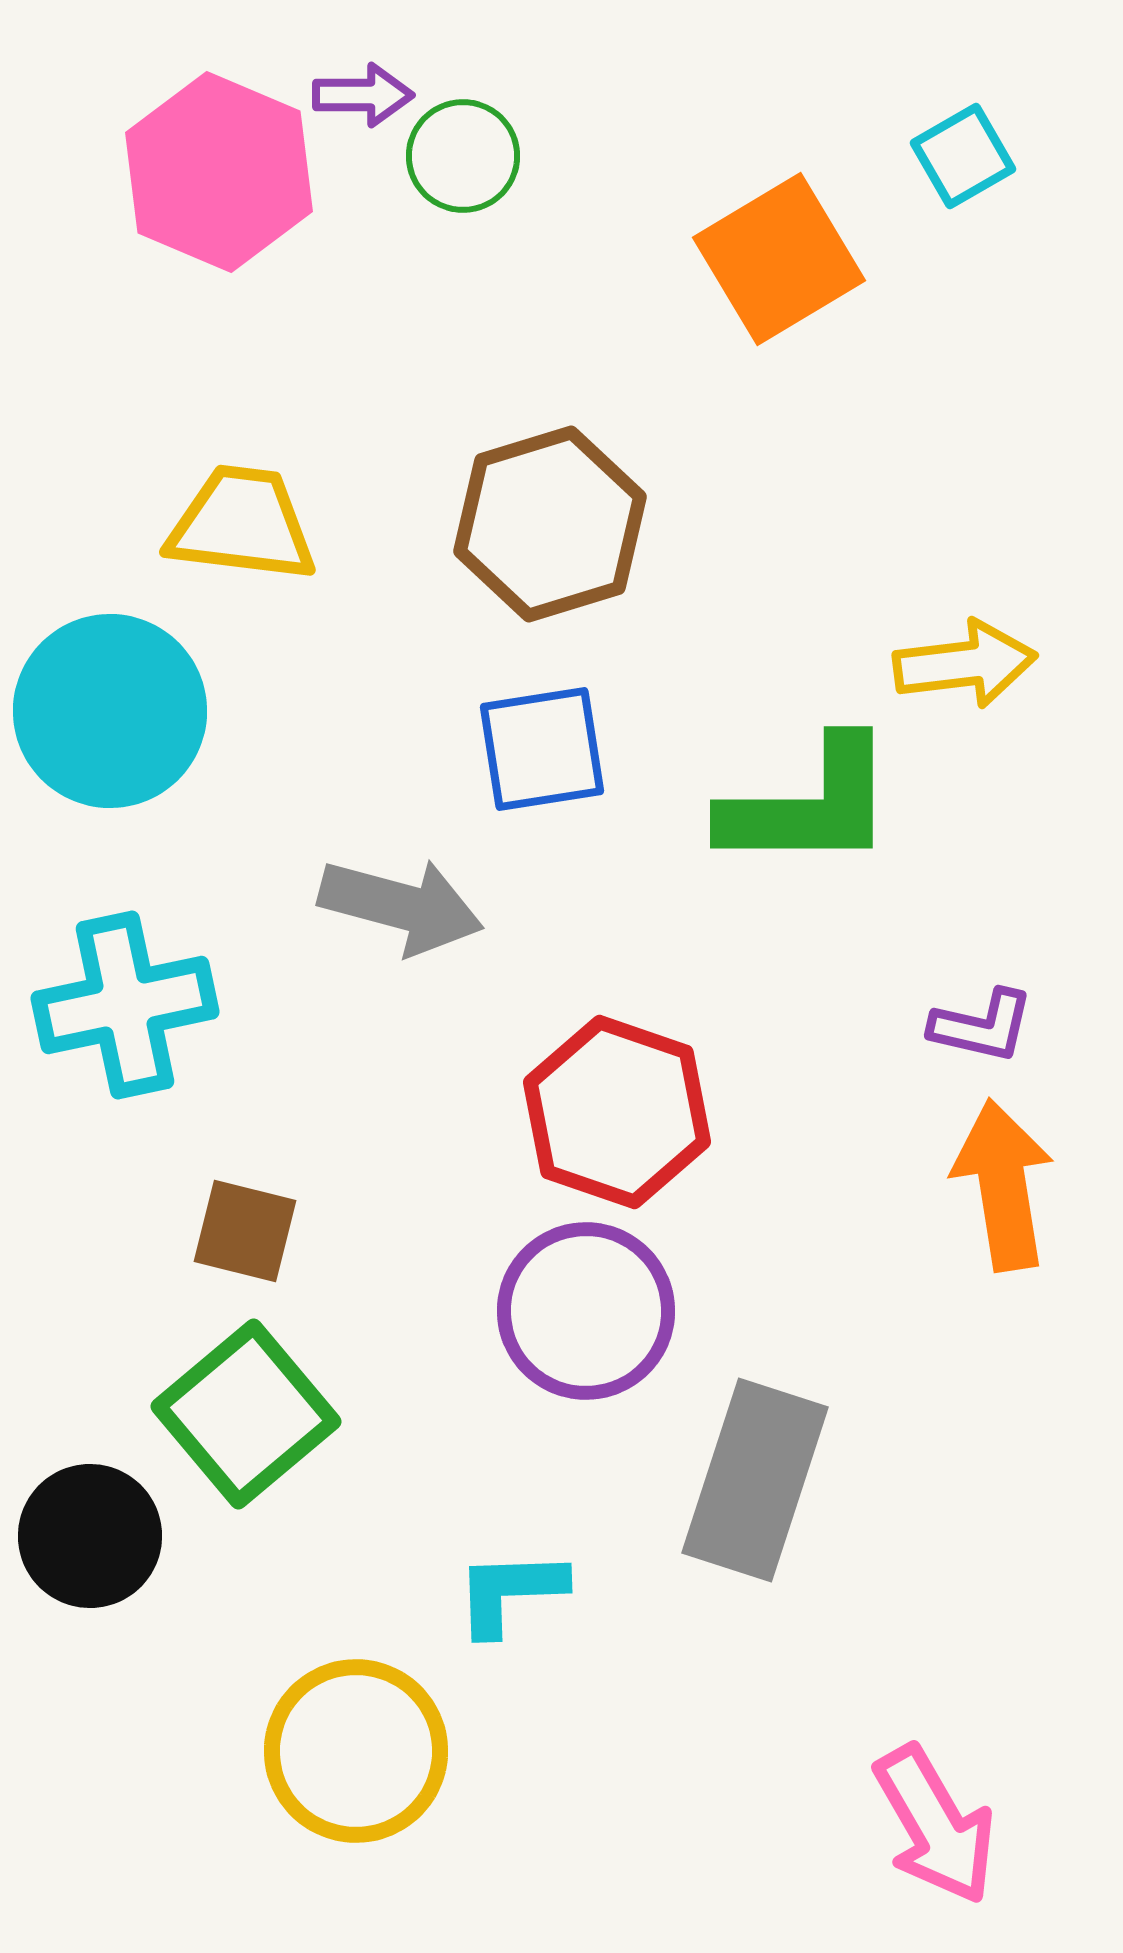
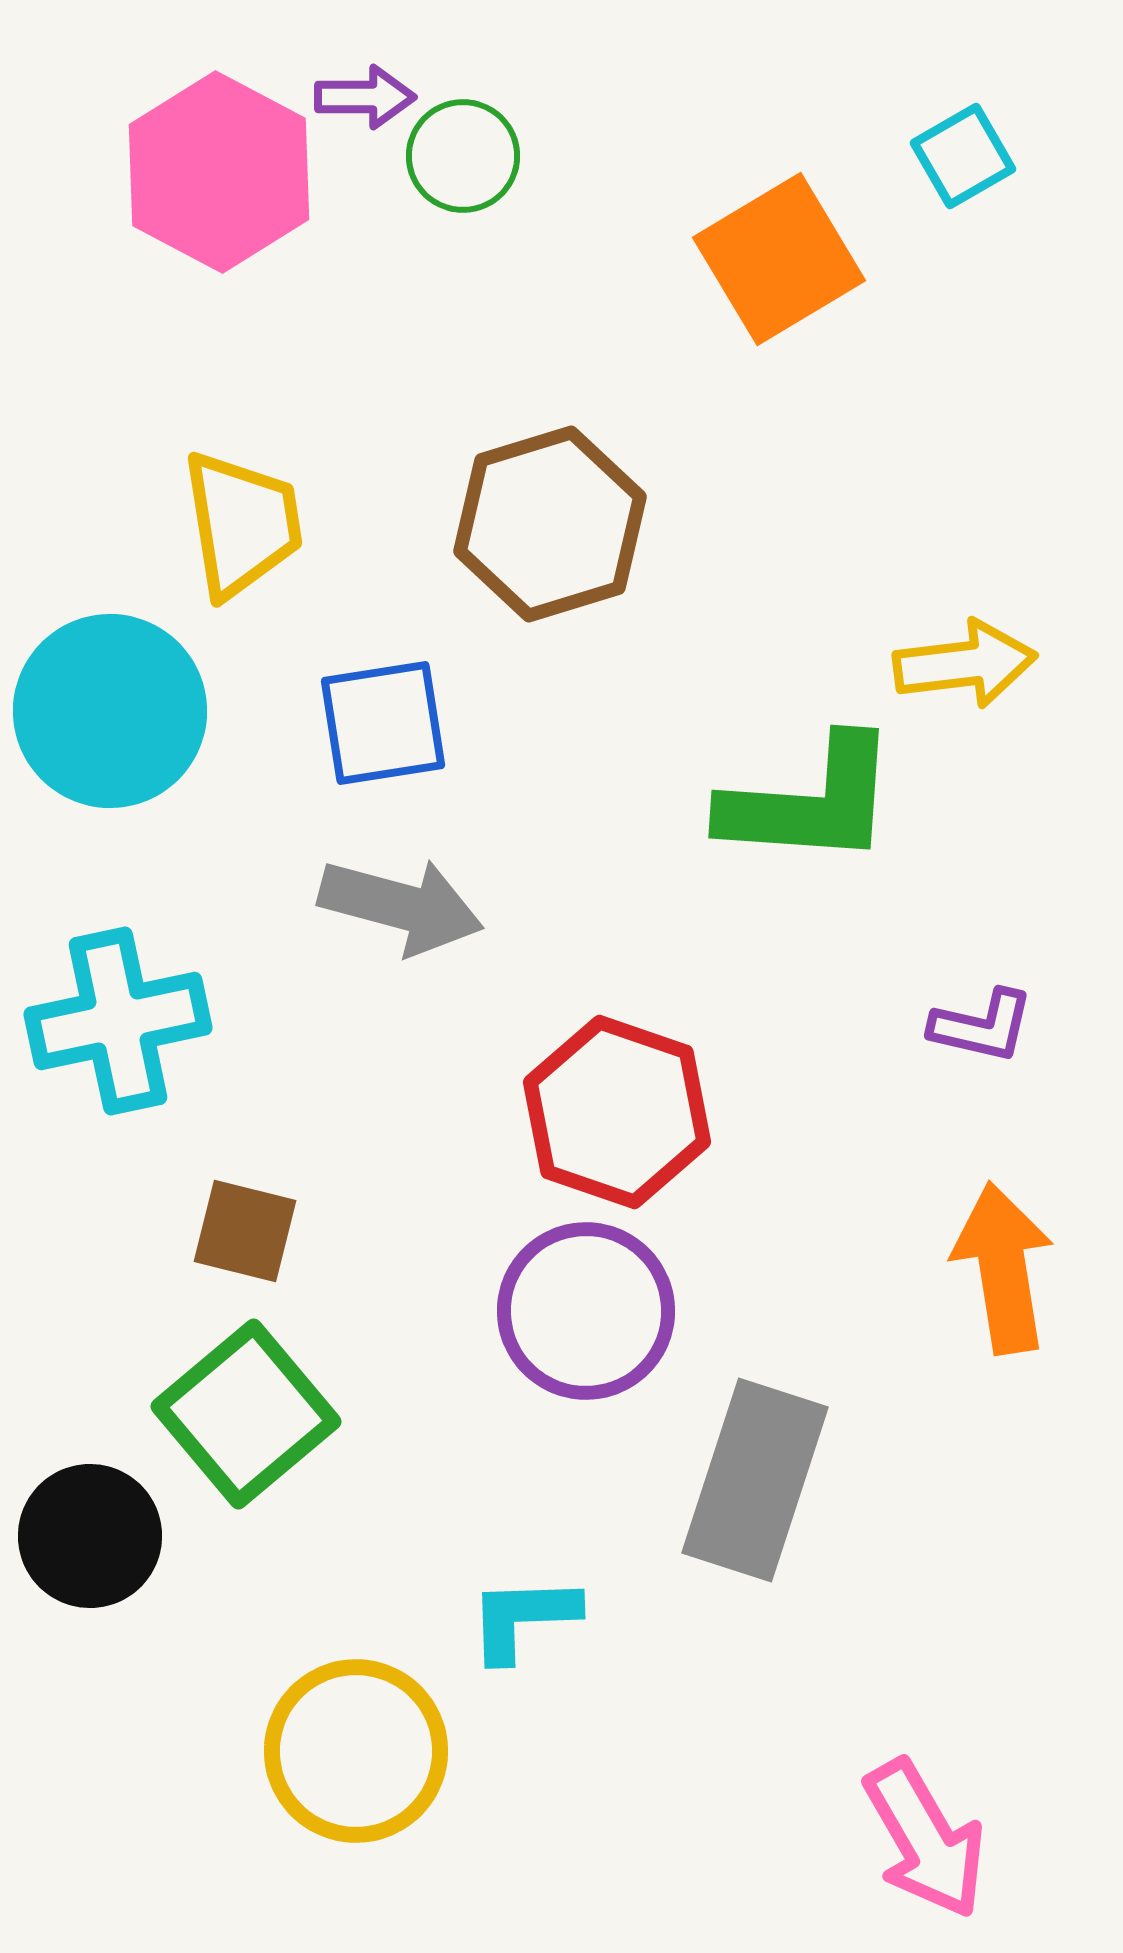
purple arrow: moved 2 px right, 2 px down
pink hexagon: rotated 5 degrees clockwise
yellow trapezoid: rotated 74 degrees clockwise
blue square: moved 159 px left, 26 px up
green L-shape: moved 1 px right, 3 px up; rotated 4 degrees clockwise
cyan cross: moved 7 px left, 16 px down
orange arrow: moved 83 px down
cyan L-shape: moved 13 px right, 26 px down
pink arrow: moved 10 px left, 14 px down
